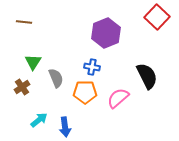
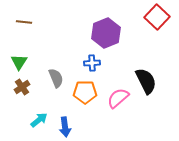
green triangle: moved 14 px left
blue cross: moved 4 px up; rotated 14 degrees counterclockwise
black semicircle: moved 1 px left, 5 px down
